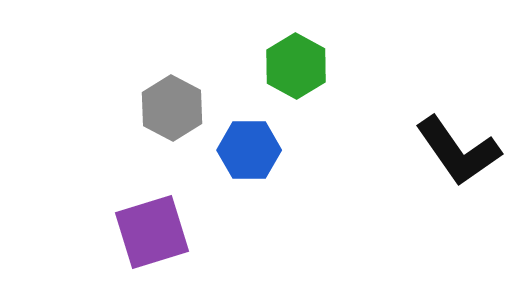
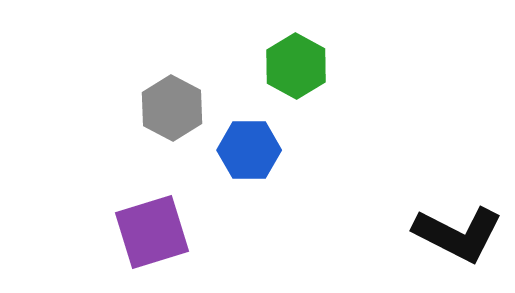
black L-shape: moved 83 px down; rotated 28 degrees counterclockwise
